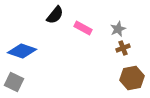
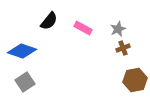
black semicircle: moved 6 px left, 6 px down
brown hexagon: moved 3 px right, 2 px down
gray square: moved 11 px right; rotated 30 degrees clockwise
